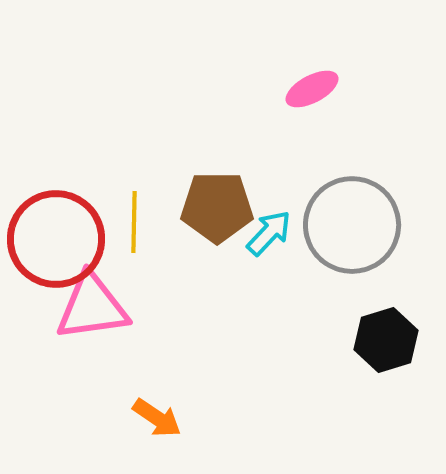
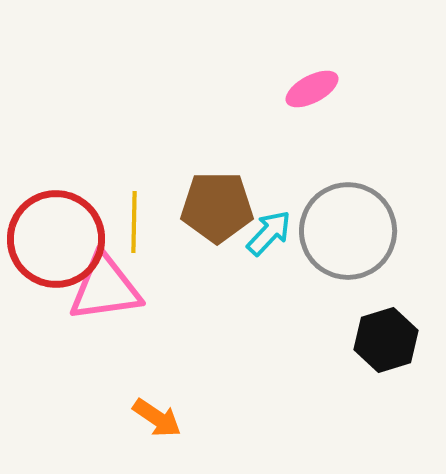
gray circle: moved 4 px left, 6 px down
pink triangle: moved 13 px right, 19 px up
